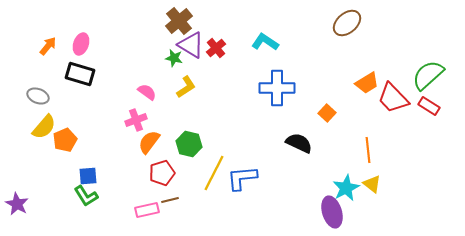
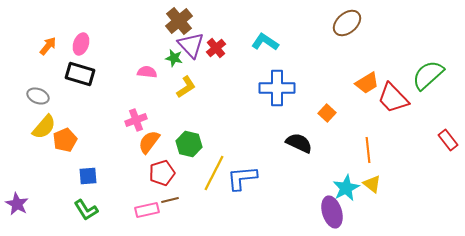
purple triangle: rotated 16 degrees clockwise
pink semicircle: moved 20 px up; rotated 30 degrees counterclockwise
red rectangle: moved 19 px right, 34 px down; rotated 20 degrees clockwise
green L-shape: moved 14 px down
